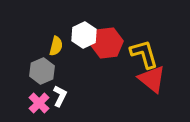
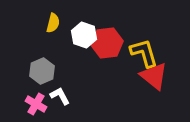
white hexagon: rotated 15 degrees counterclockwise
yellow semicircle: moved 3 px left, 23 px up
yellow L-shape: moved 1 px up
red triangle: moved 2 px right, 3 px up
white L-shape: rotated 55 degrees counterclockwise
pink cross: moved 3 px left, 1 px down; rotated 15 degrees counterclockwise
